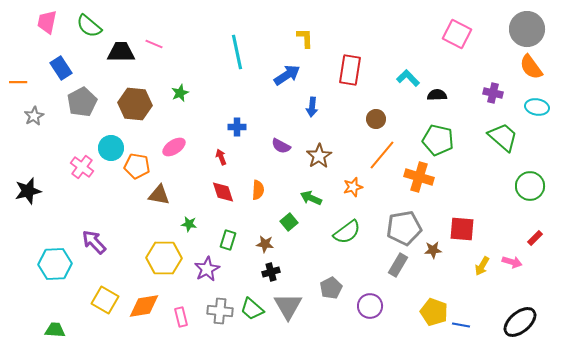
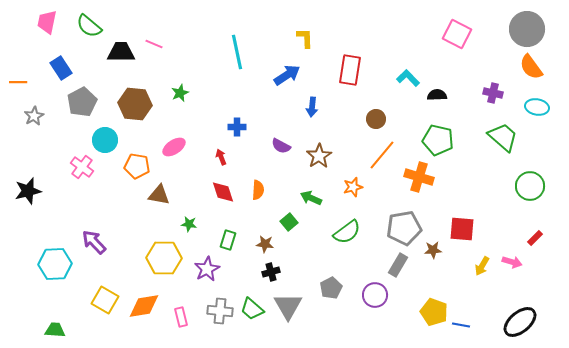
cyan circle at (111, 148): moved 6 px left, 8 px up
purple circle at (370, 306): moved 5 px right, 11 px up
